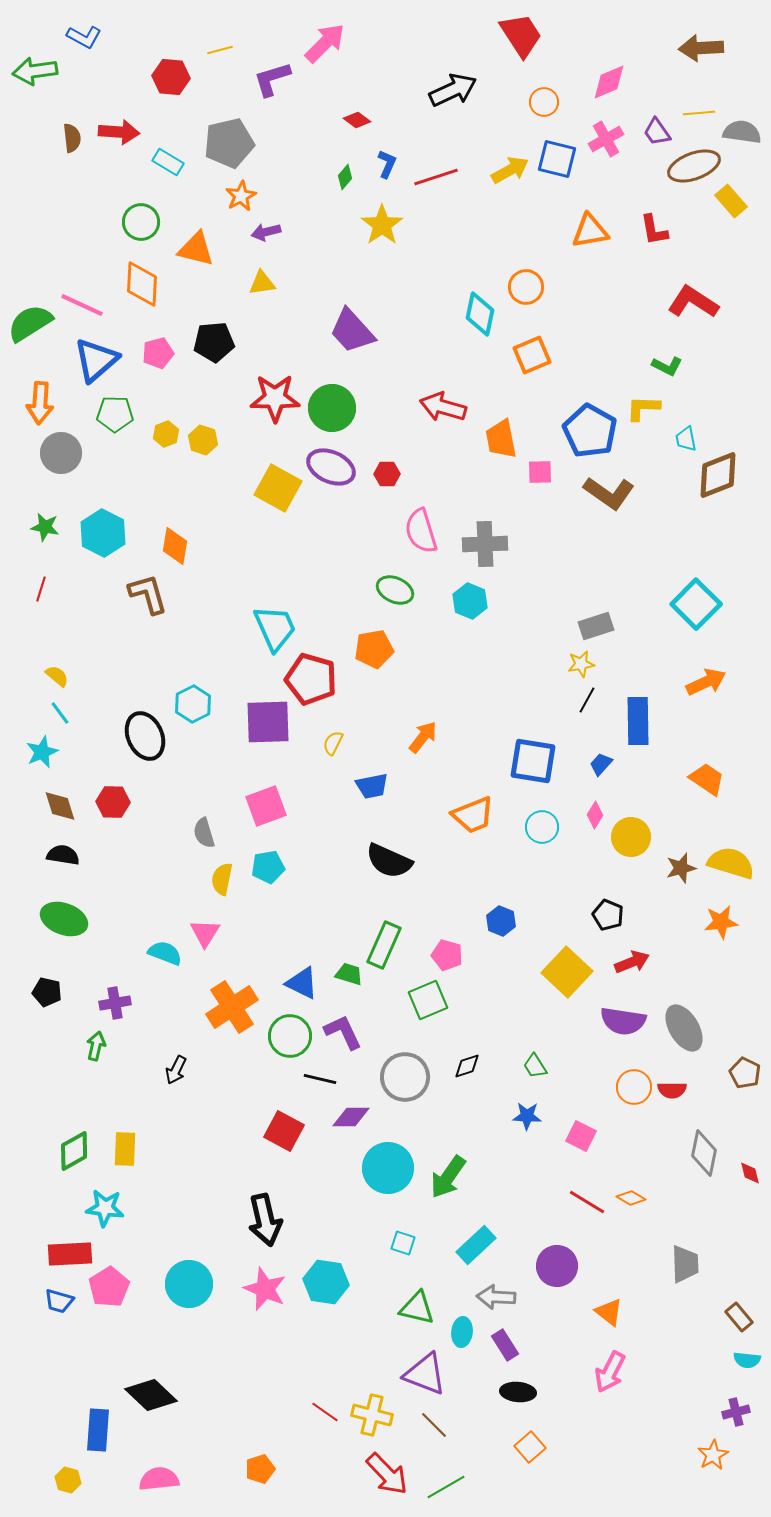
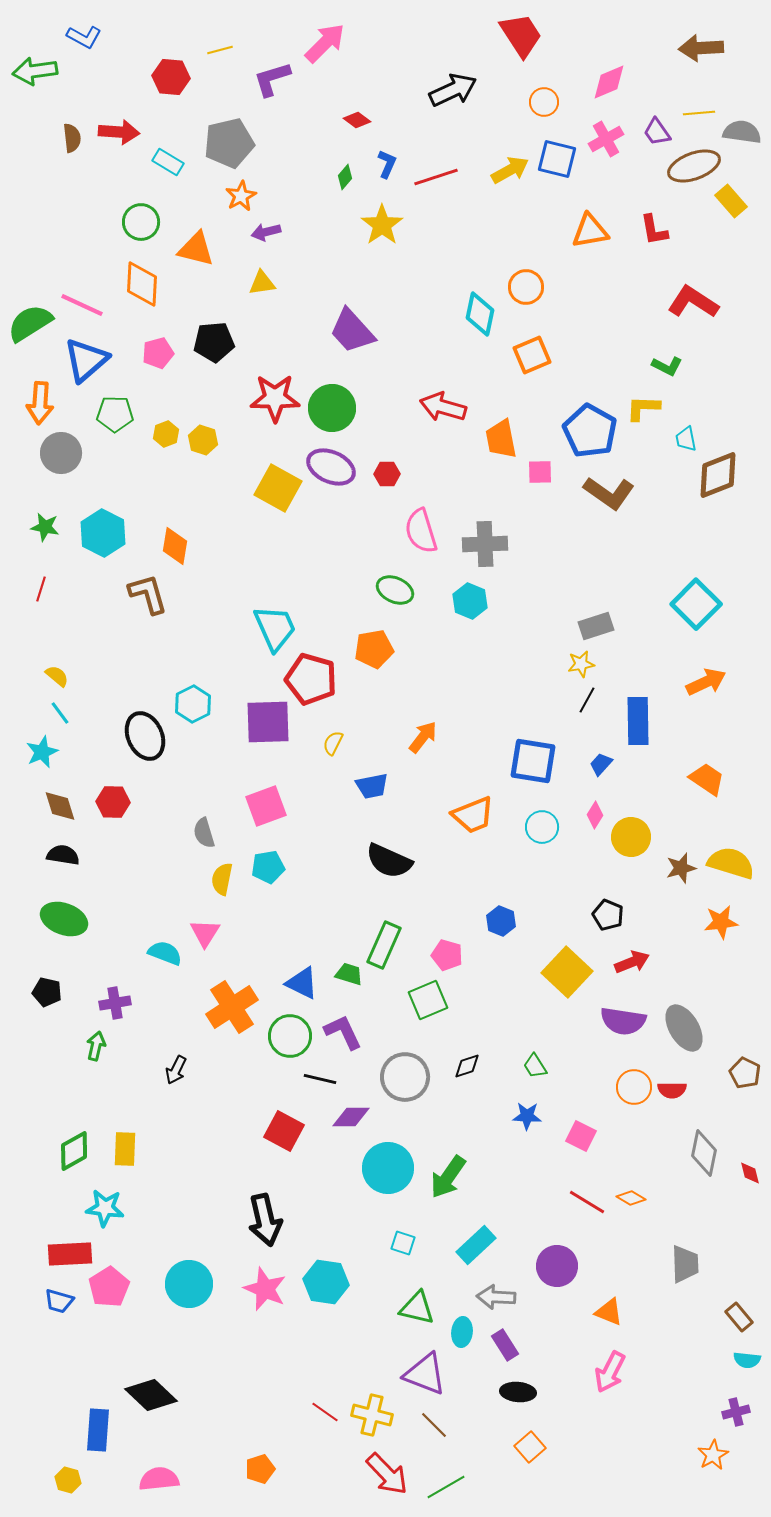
blue triangle at (96, 360): moved 10 px left
orange triangle at (609, 1312): rotated 16 degrees counterclockwise
